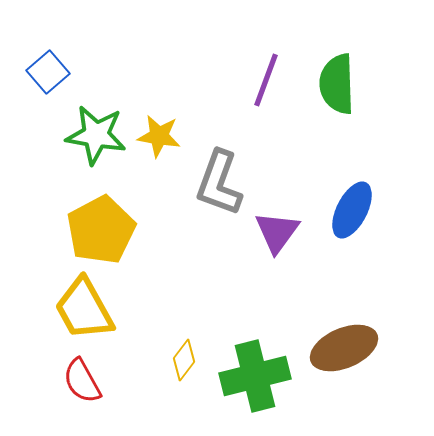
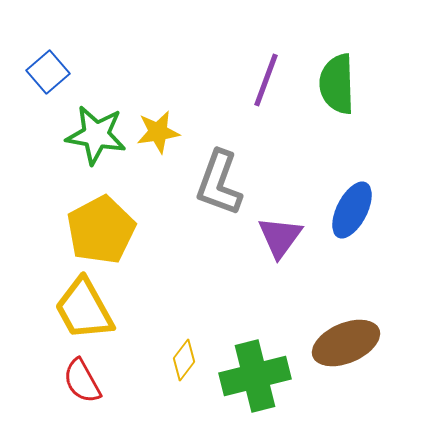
yellow star: moved 1 px left, 4 px up; rotated 18 degrees counterclockwise
purple triangle: moved 3 px right, 5 px down
brown ellipse: moved 2 px right, 5 px up
